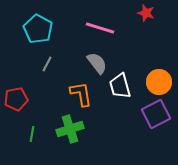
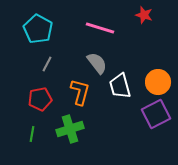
red star: moved 2 px left, 2 px down
orange circle: moved 1 px left
orange L-shape: moved 1 px left, 2 px up; rotated 24 degrees clockwise
red pentagon: moved 24 px right
